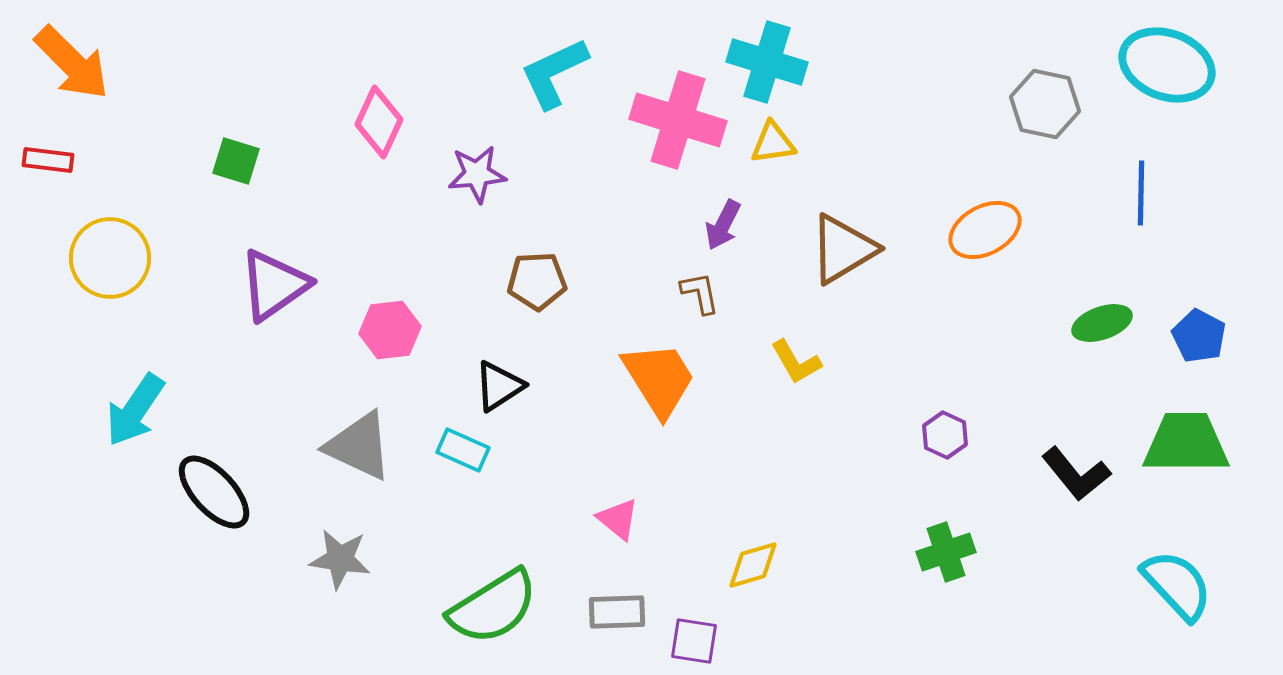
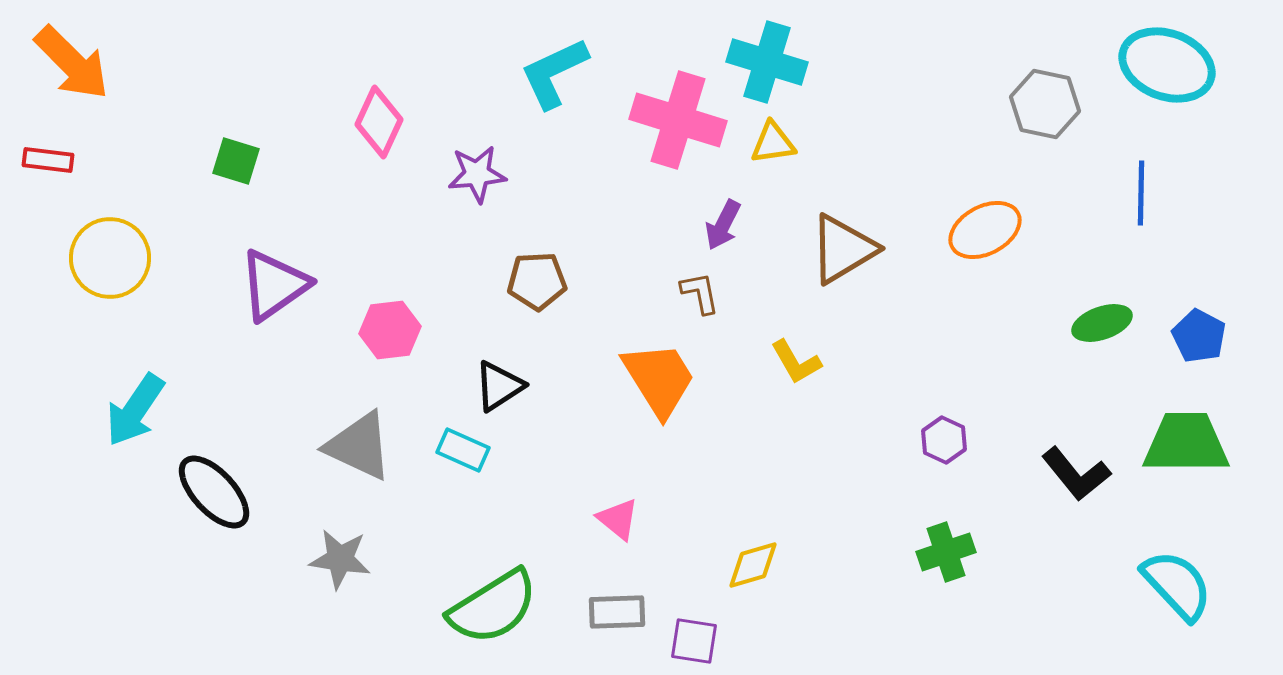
purple hexagon: moved 1 px left, 5 px down
